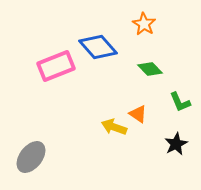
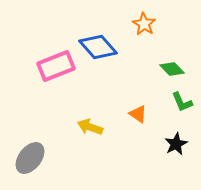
green diamond: moved 22 px right
green L-shape: moved 2 px right
yellow arrow: moved 24 px left
gray ellipse: moved 1 px left, 1 px down
